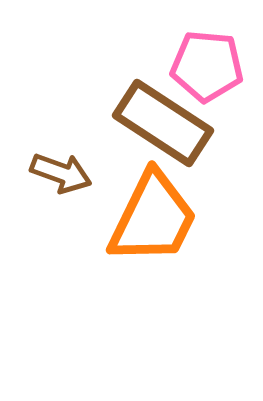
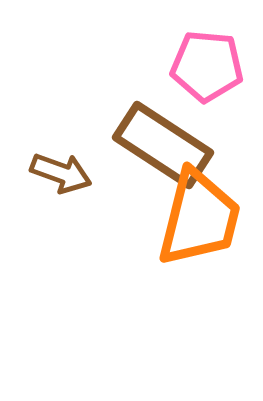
brown rectangle: moved 22 px down
orange trapezoid: moved 46 px right; rotated 12 degrees counterclockwise
